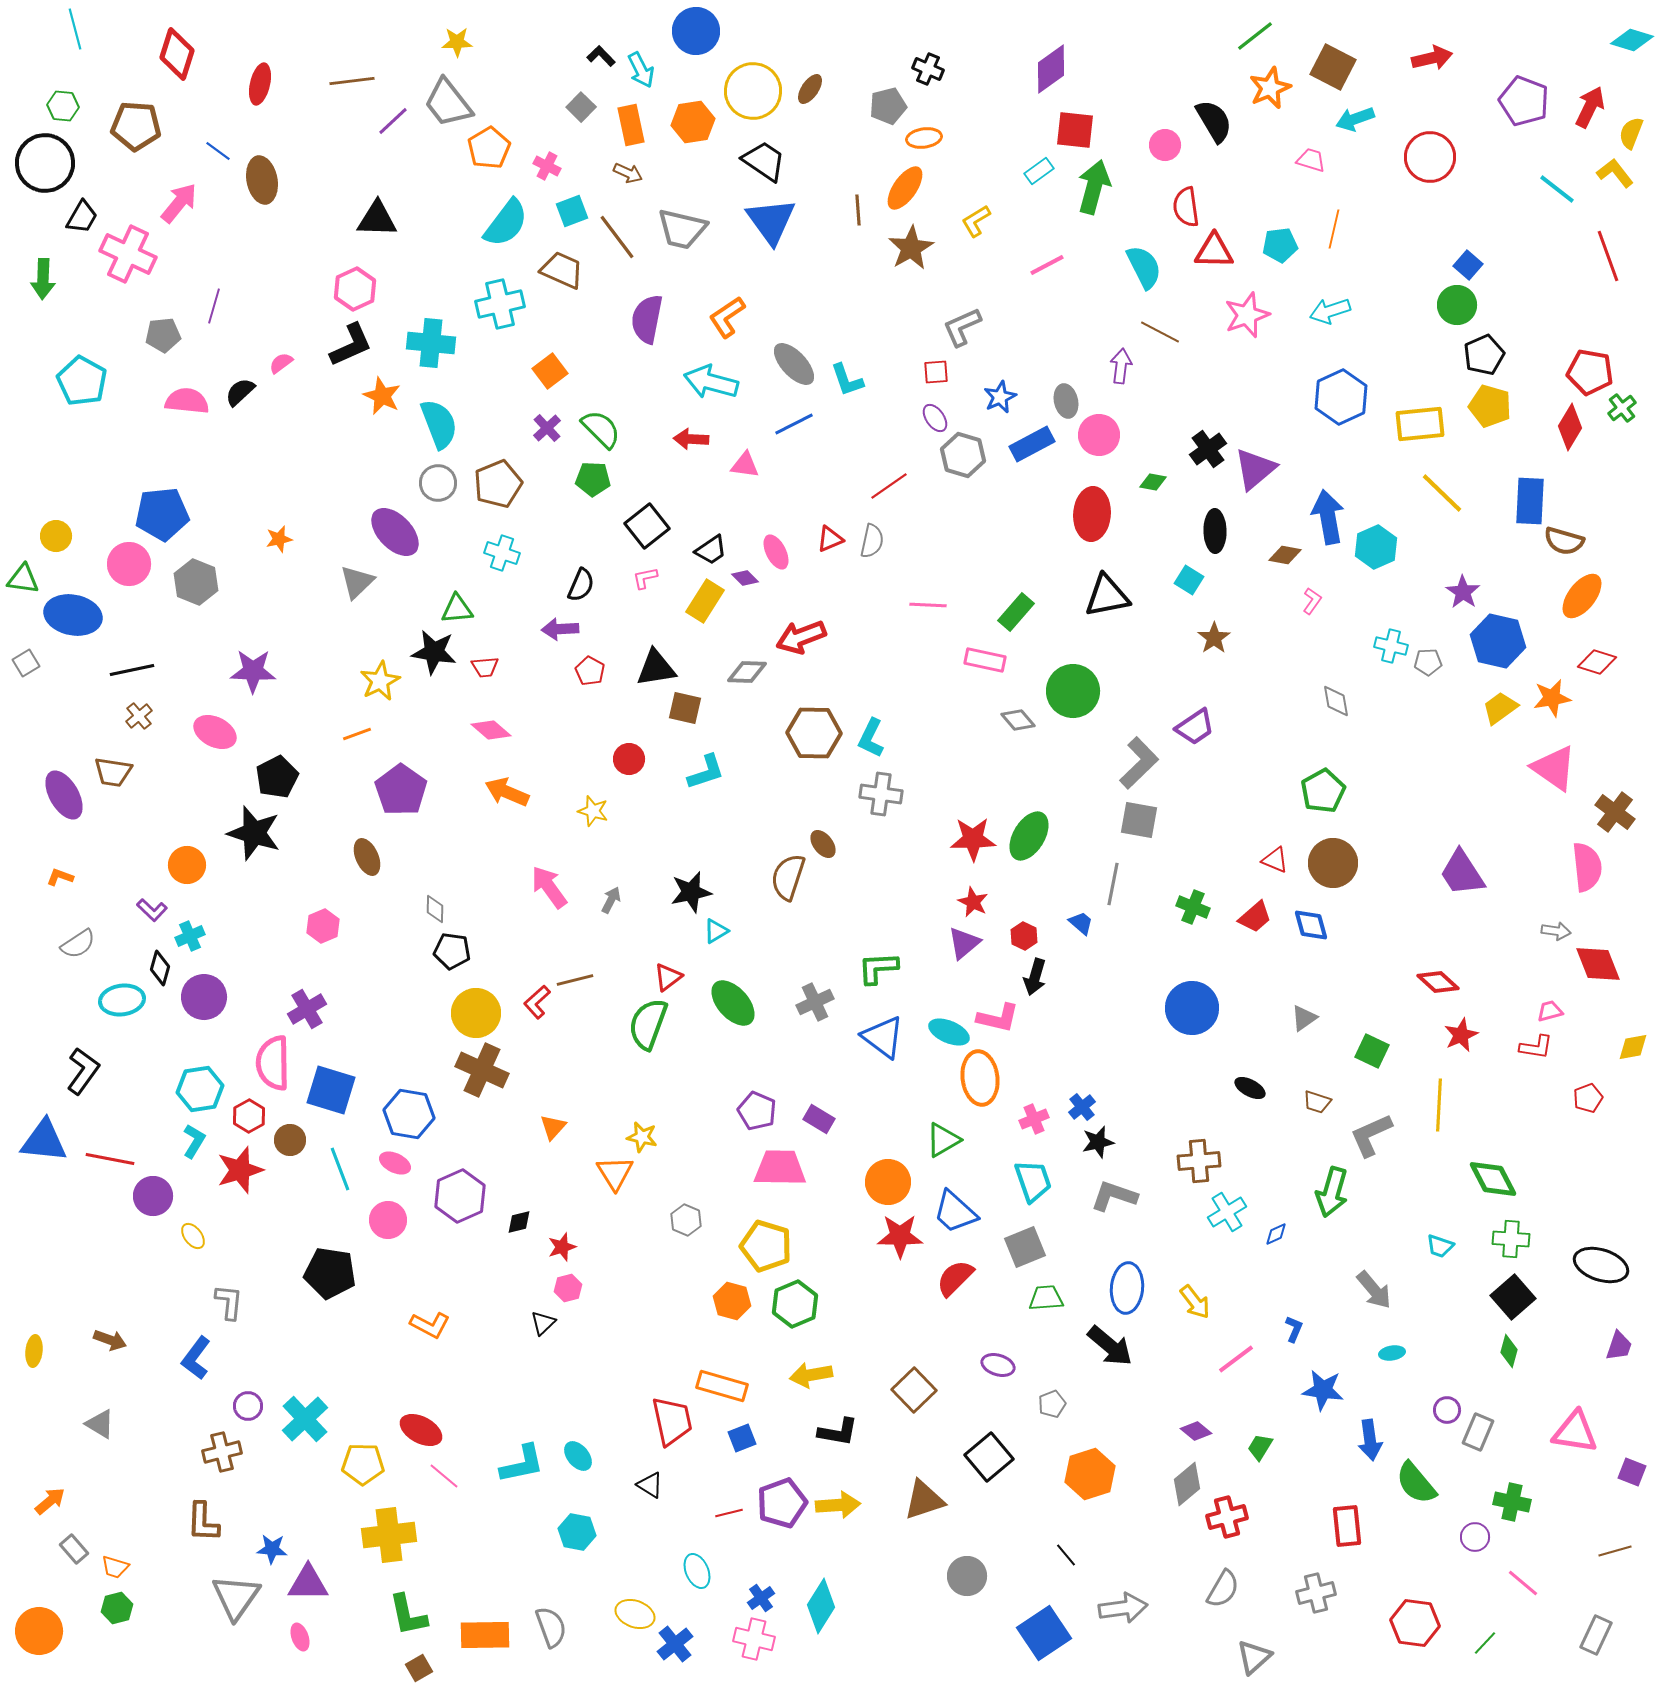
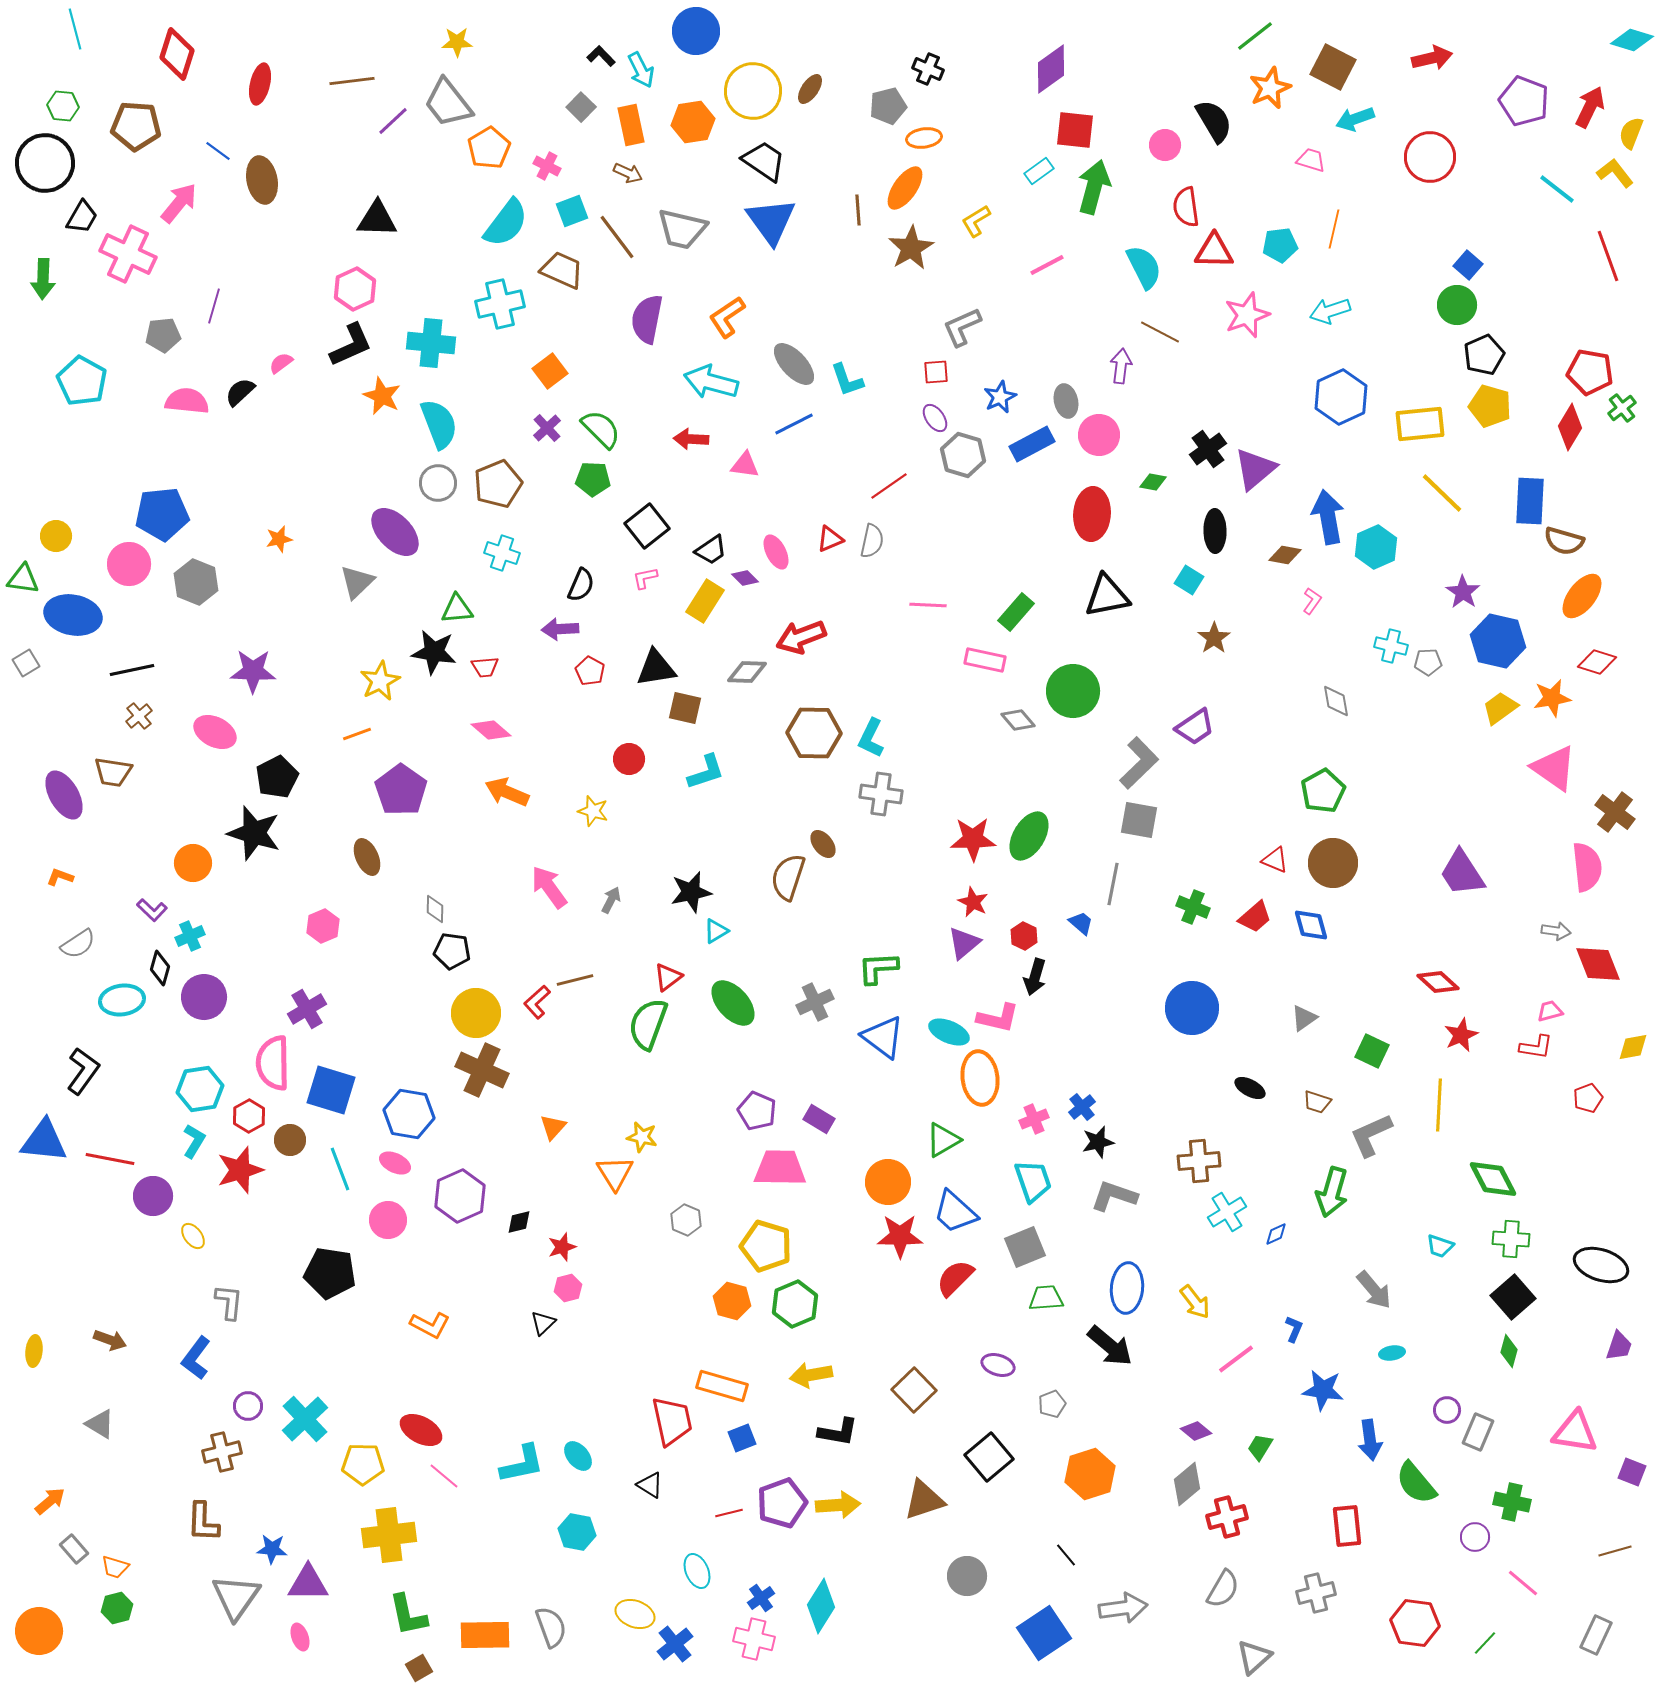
orange circle at (187, 865): moved 6 px right, 2 px up
